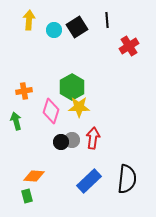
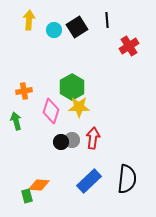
orange diamond: moved 5 px right, 9 px down
